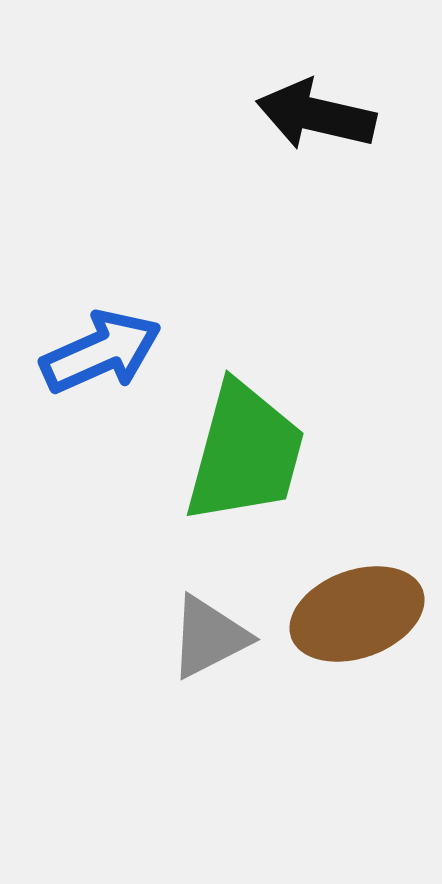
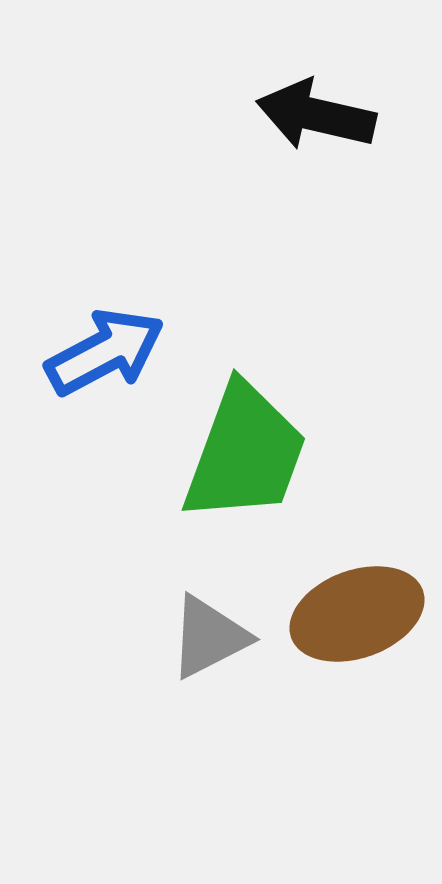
blue arrow: moved 4 px right; rotated 4 degrees counterclockwise
green trapezoid: rotated 5 degrees clockwise
